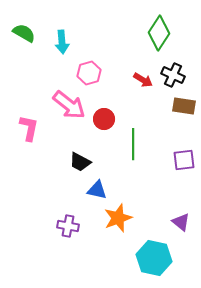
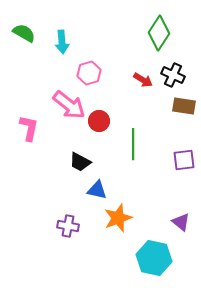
red circle: moved 5 px left, 2 px down
